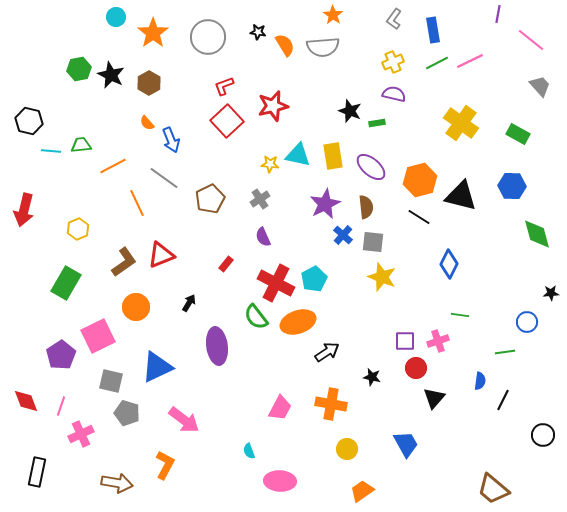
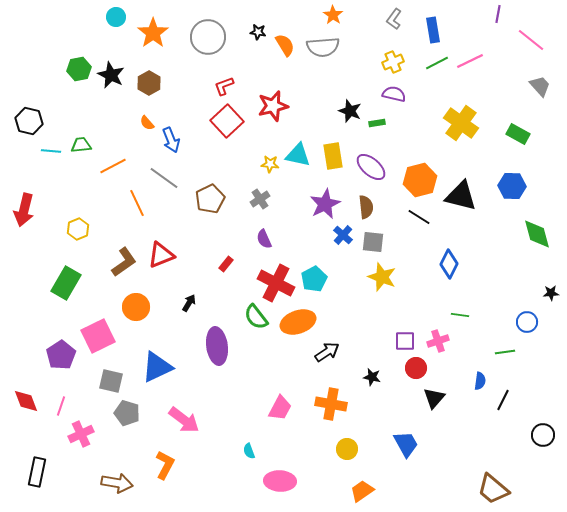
purple semicircle at (263, 237): moved 1 px right, 2 px down
